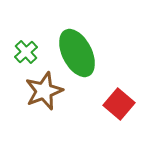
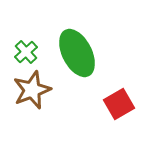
brown star: moved 12 px left, 1 px up
red square: rotated 20 degrees clockwise
